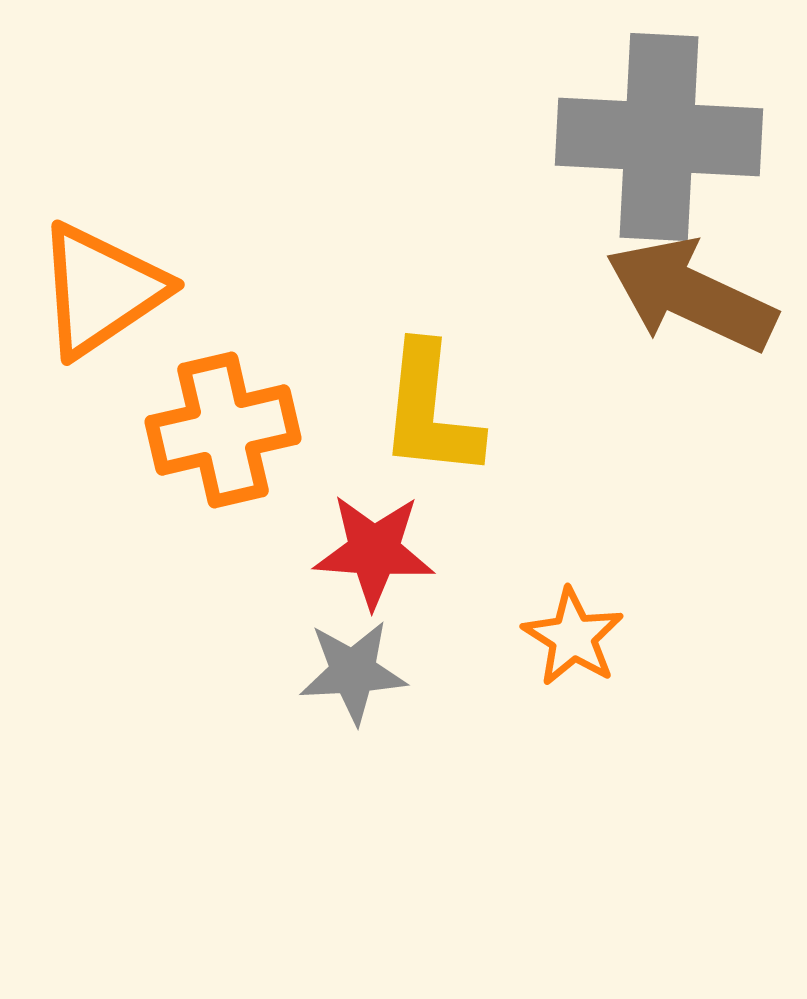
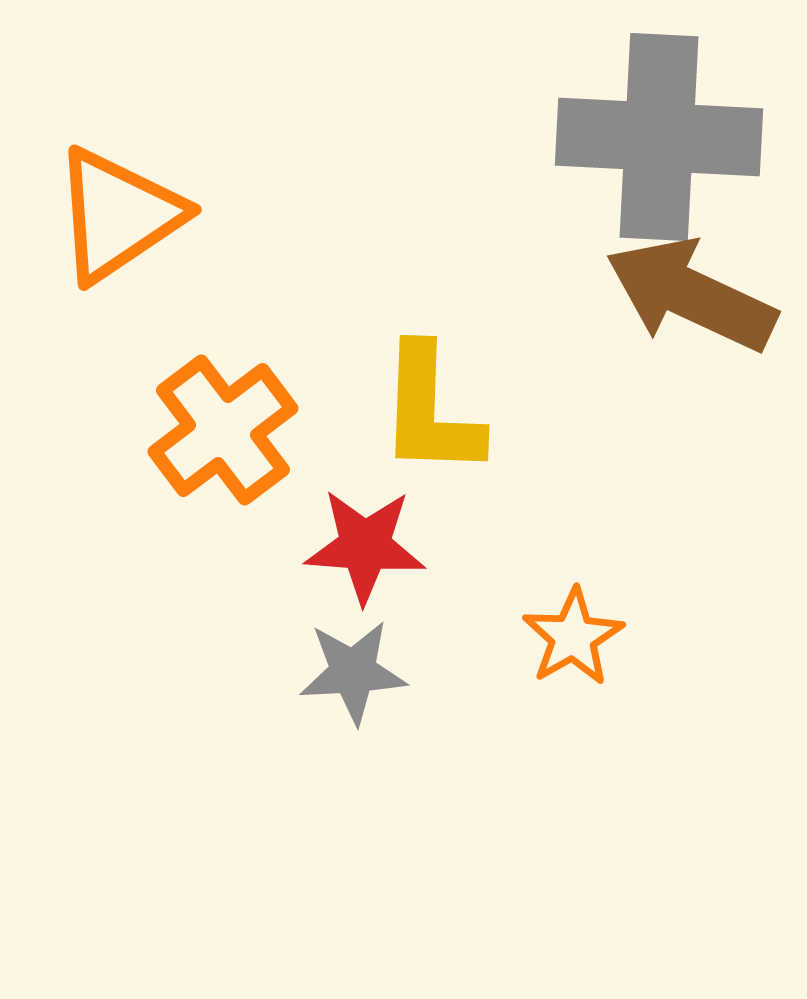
orange triangle: moved 17 px right, 75 px up
yellow L-shape: rotated 4 degrees counterclockwise
orange cross: rotated 24 degrees counterclockwise
red star: moved 9 px left, 5 px up
orange star: rotated 10 degrees clockwise
